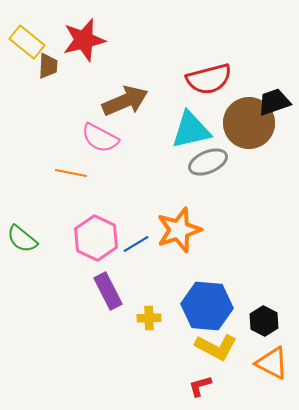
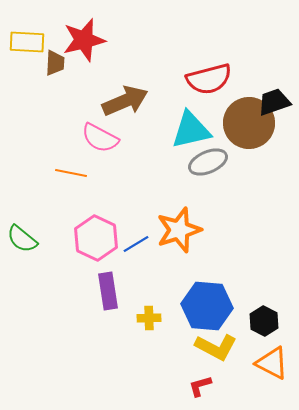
yellow rectangle: rotated 36 degrees counterclockwise
brown trapezoid: moved 7 px right, 3 px up
purple rectangle: rotated 18 degrees clockwise
